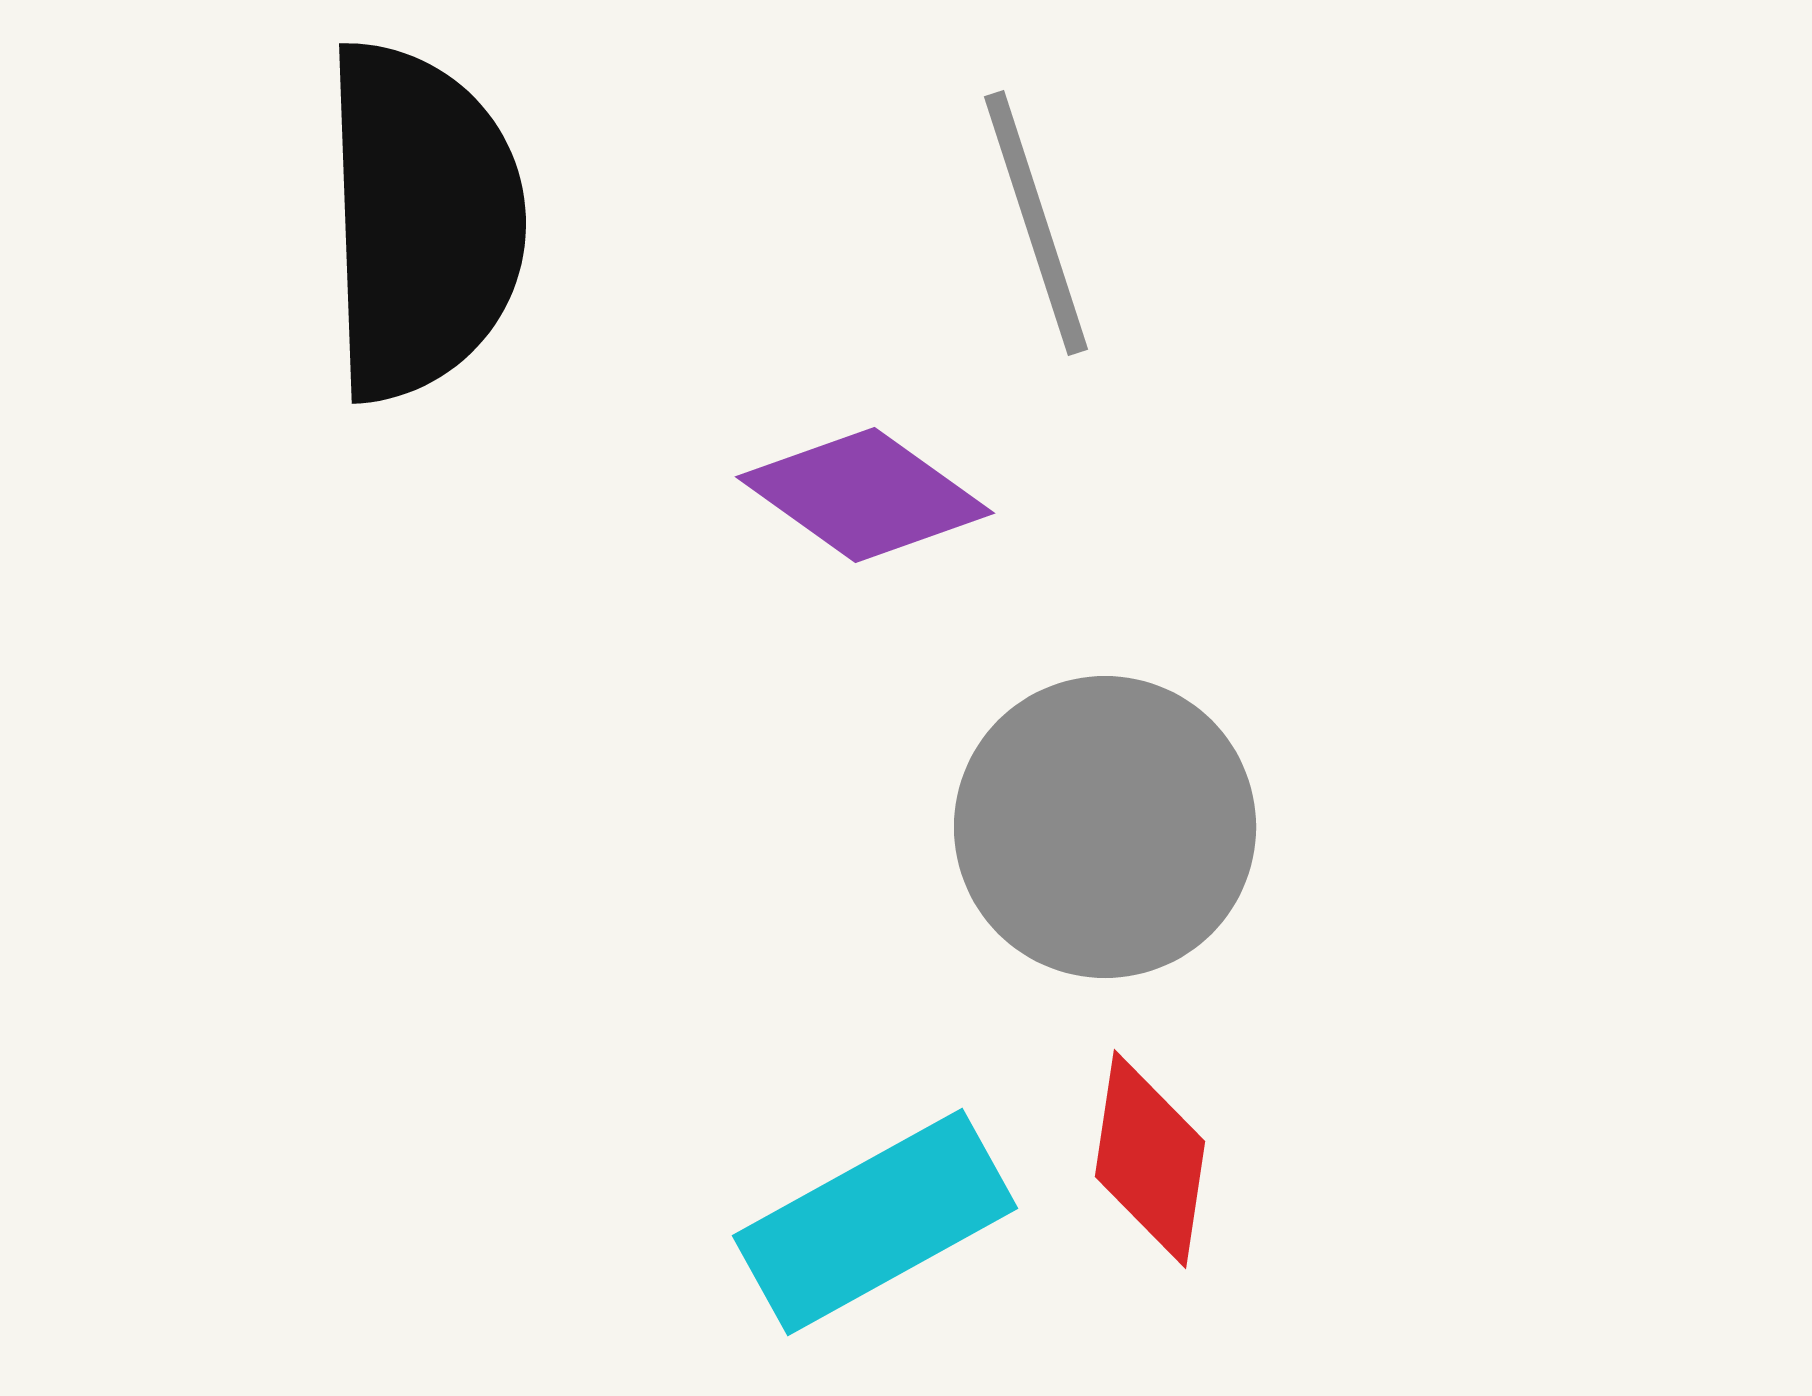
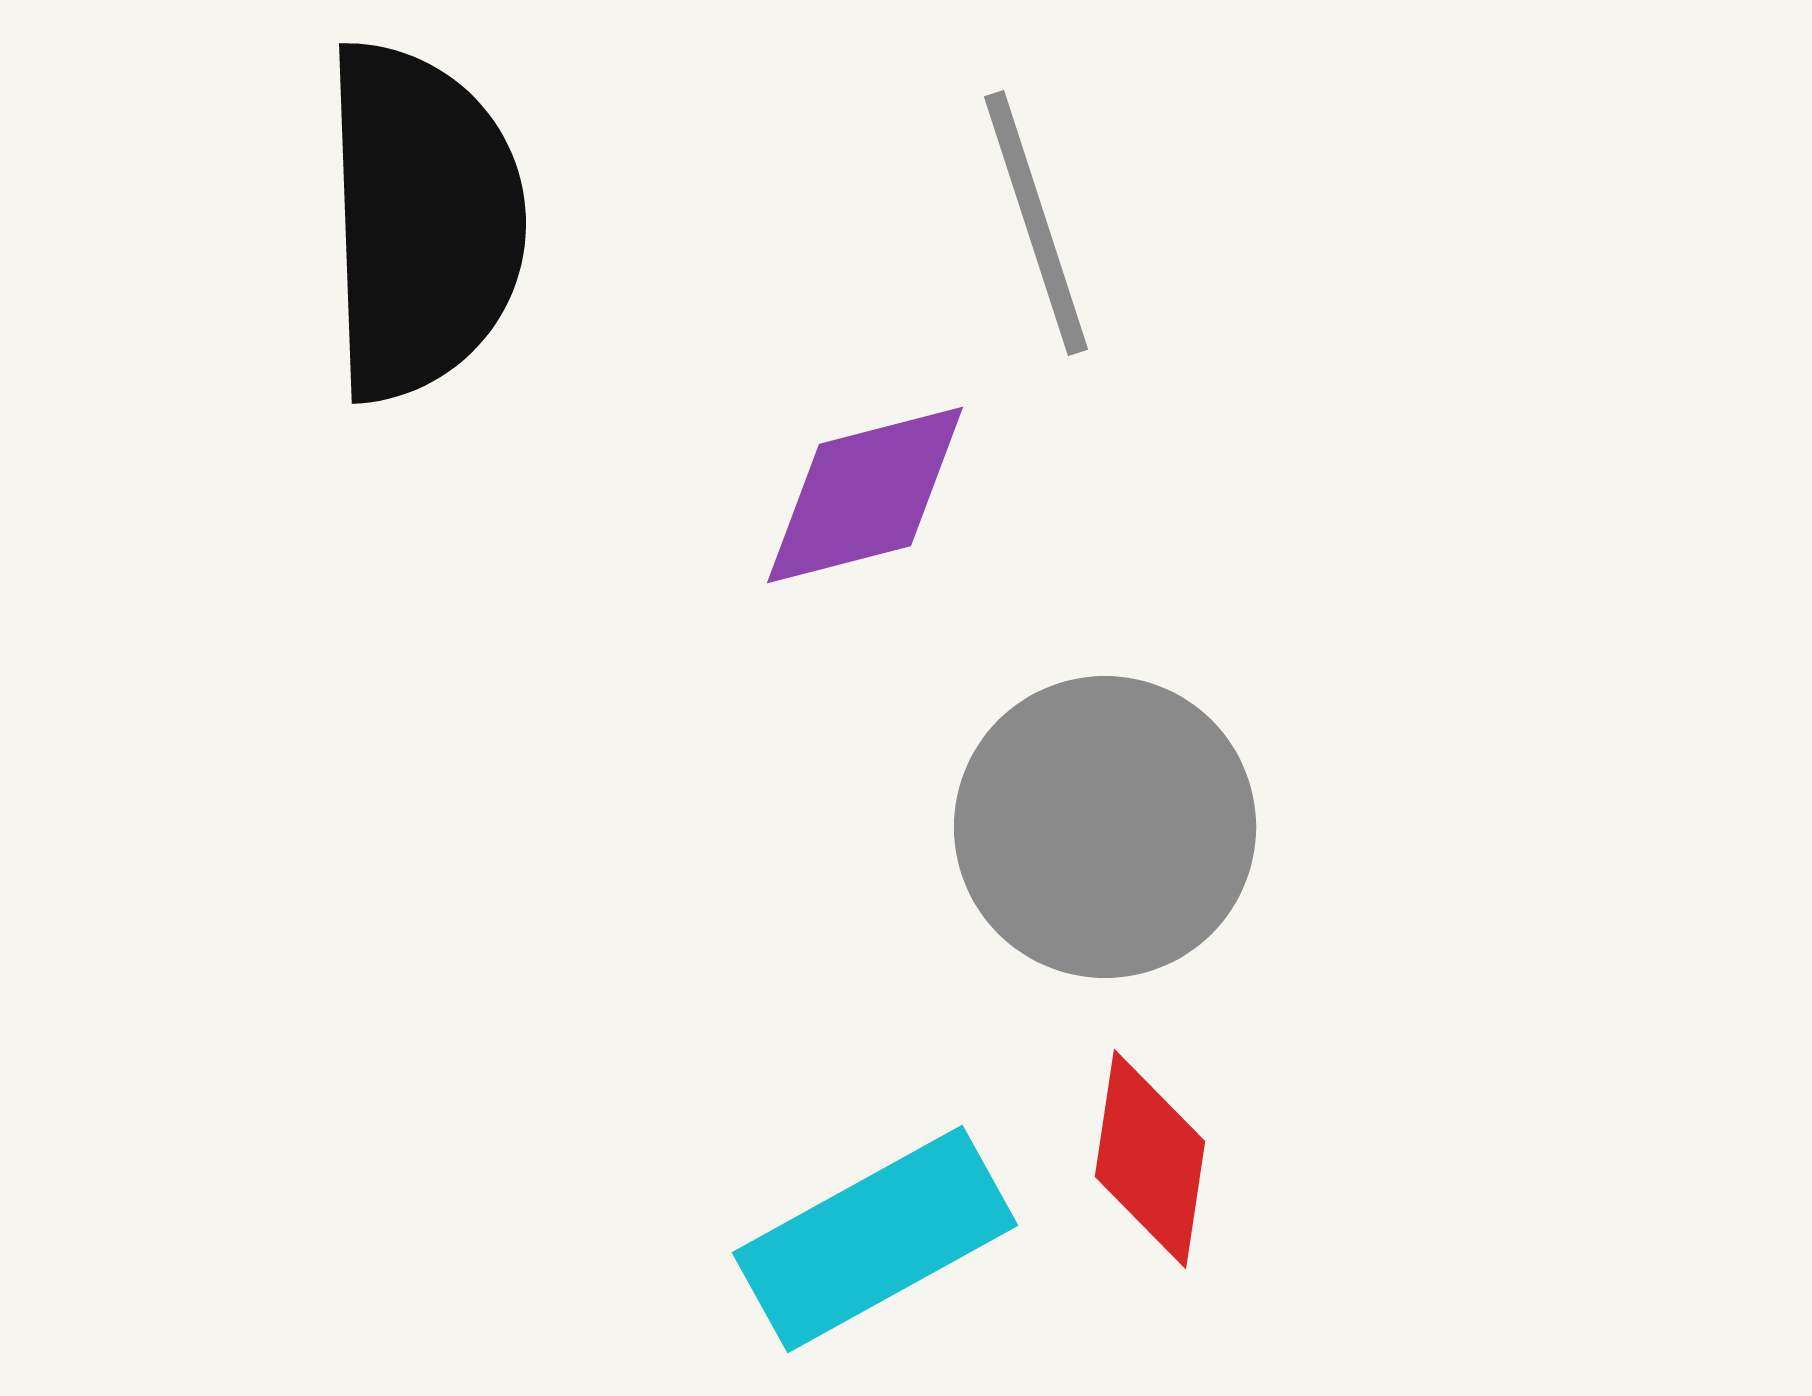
purple diamond: rotated 50 degrees counterclockwise
cyan rectangle: moved 17 px down
